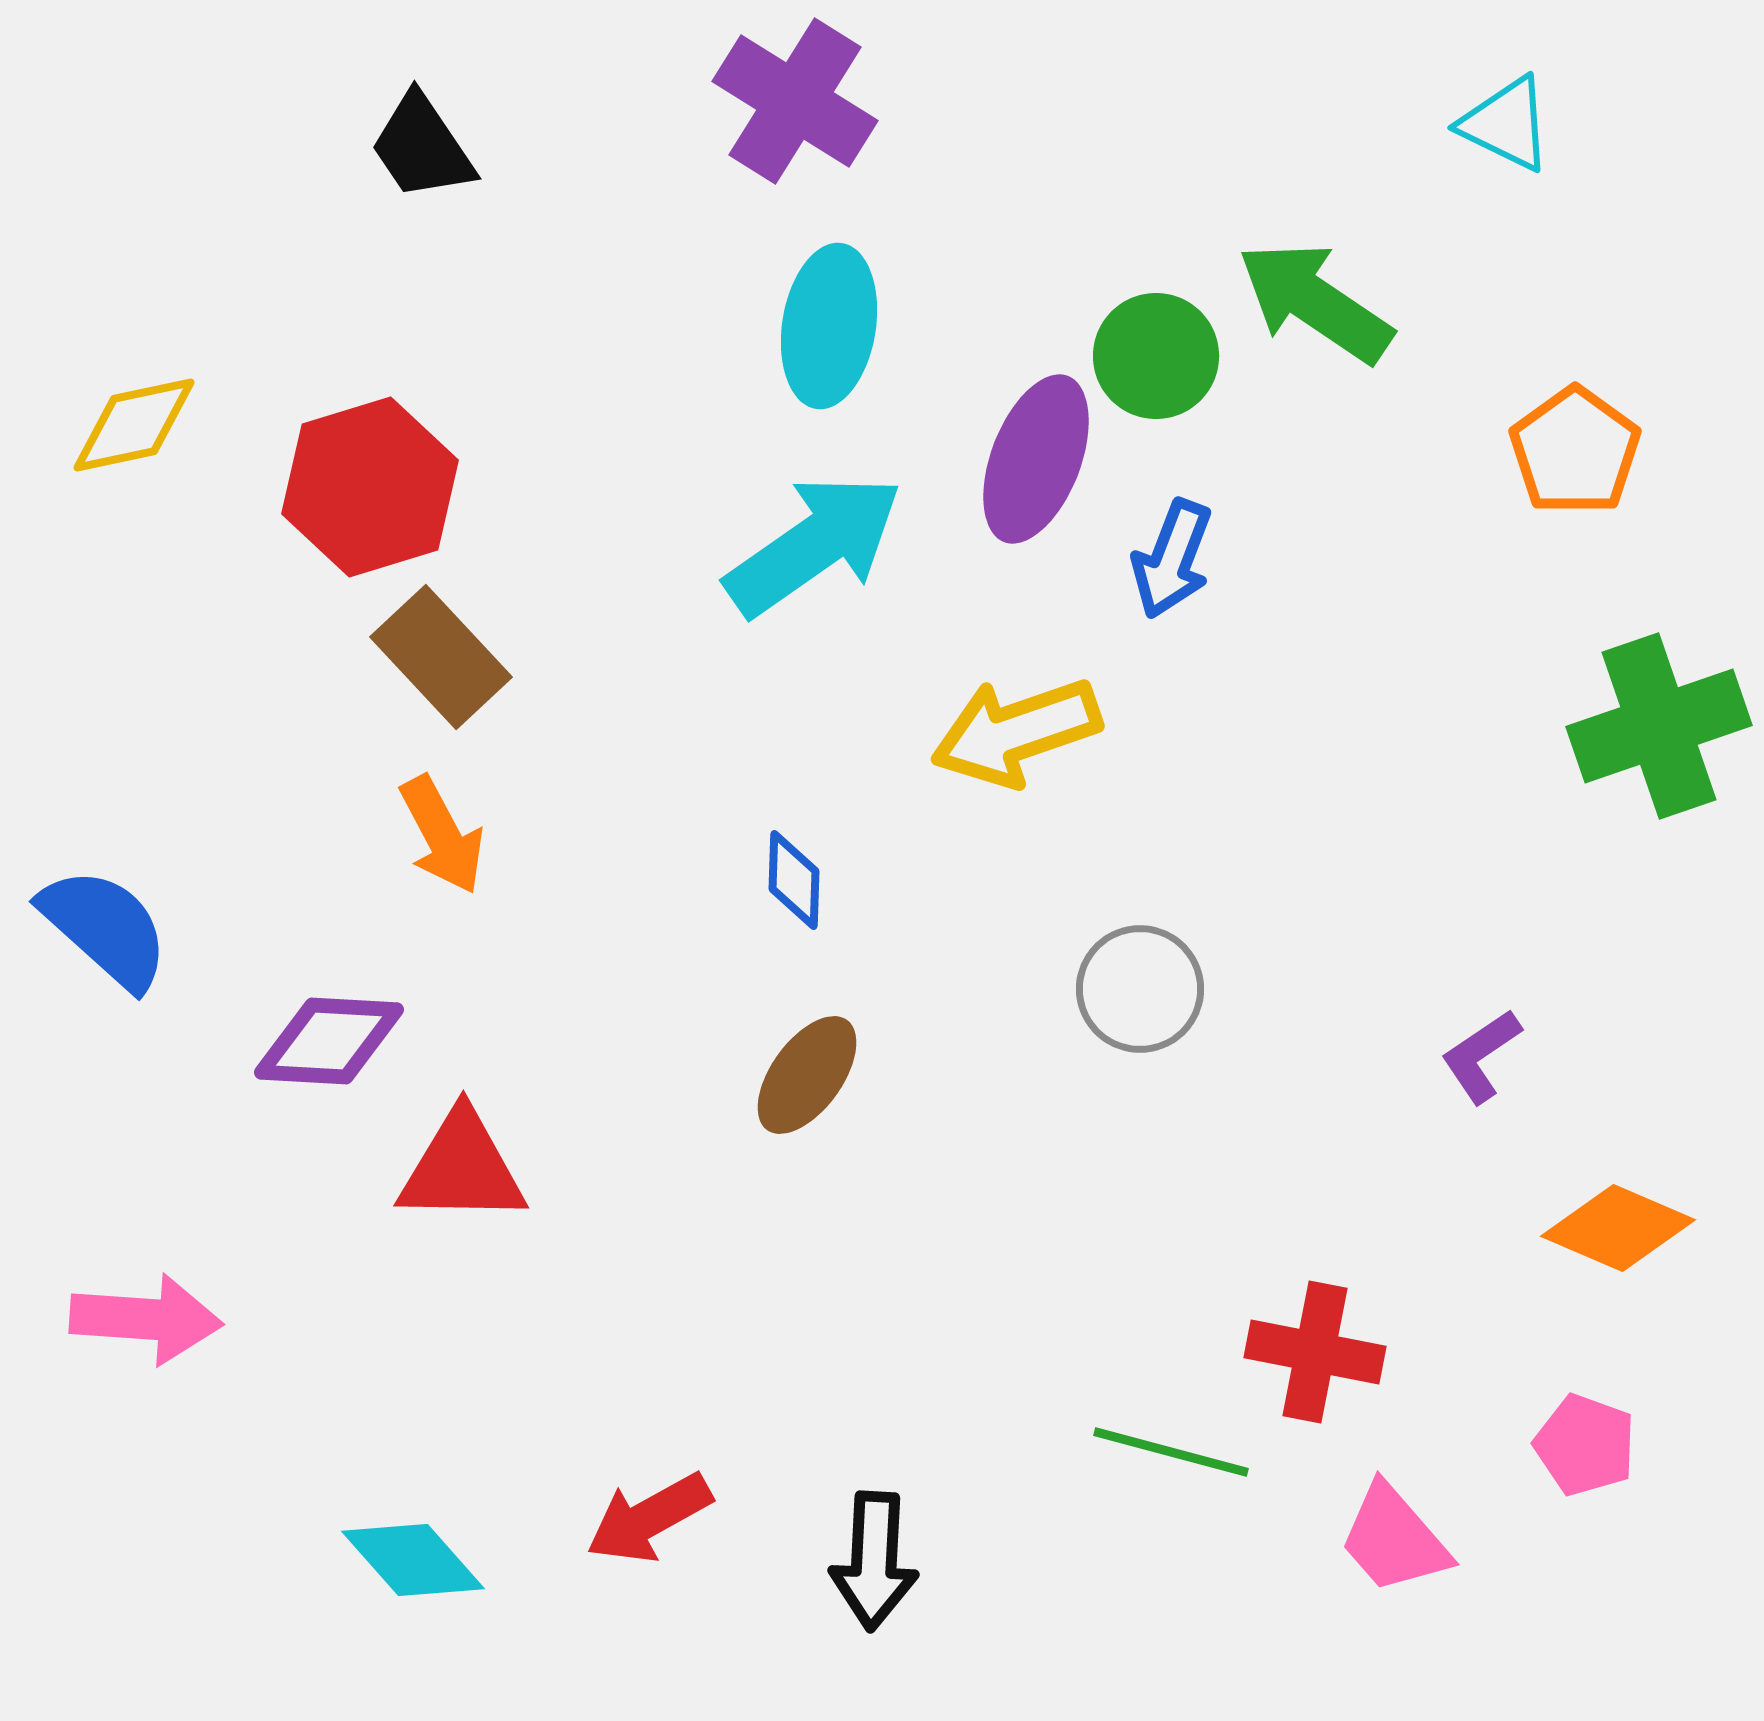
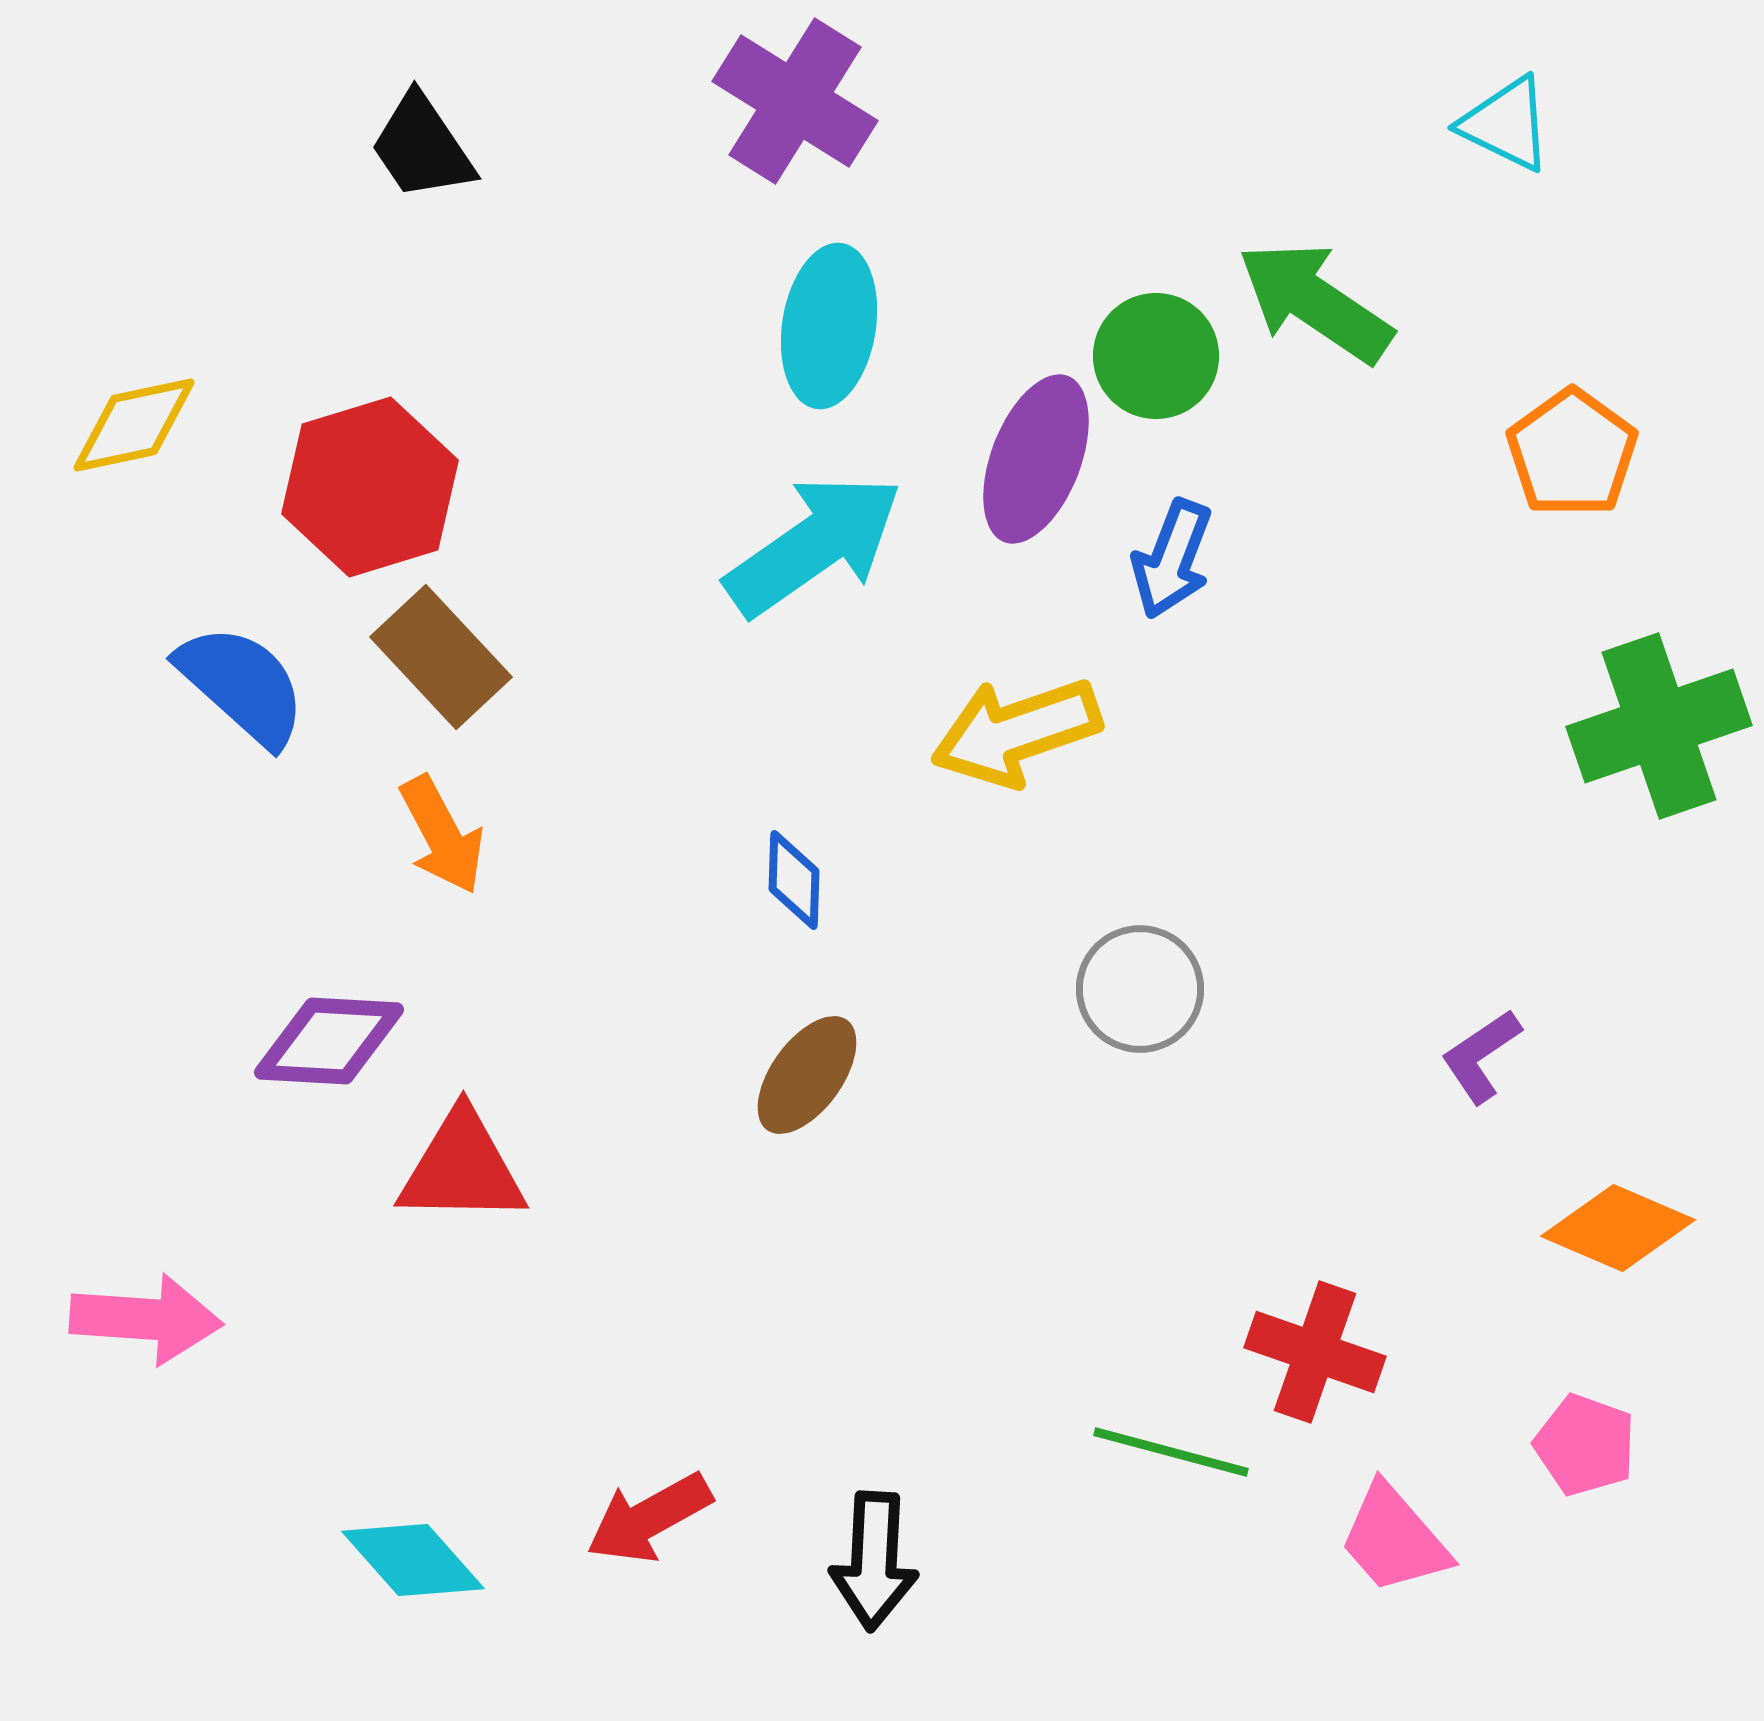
orange pentagon: moved 3 px left, 2 px down
blue semicircle: moved 137 px right, 243 px up
red cross: rotated 8 degrees clockwise
